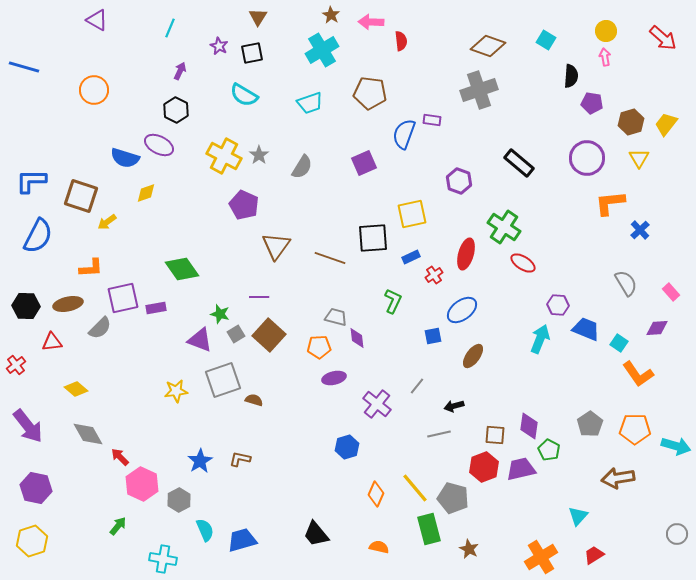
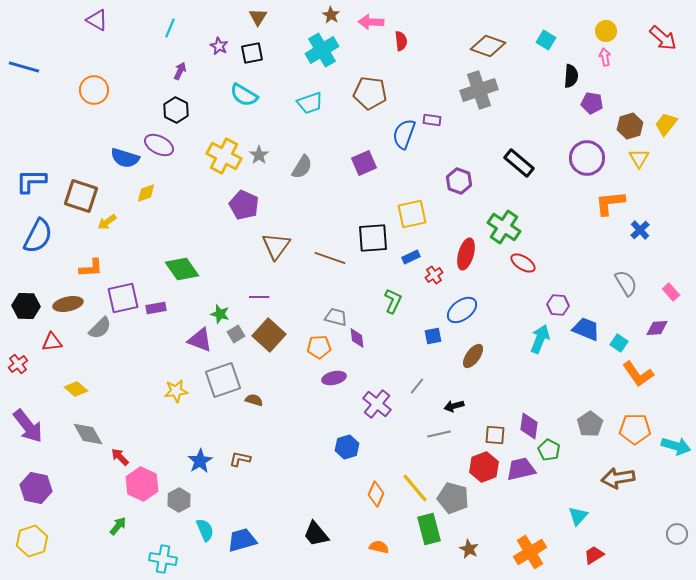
brown hexagon at (631, 122): moved 1 px left, 4 px down
red cross at (16, 365): moved 2 px right, 1 px up
orange cross at (541, 557): moved 11 px left, 5 px up
